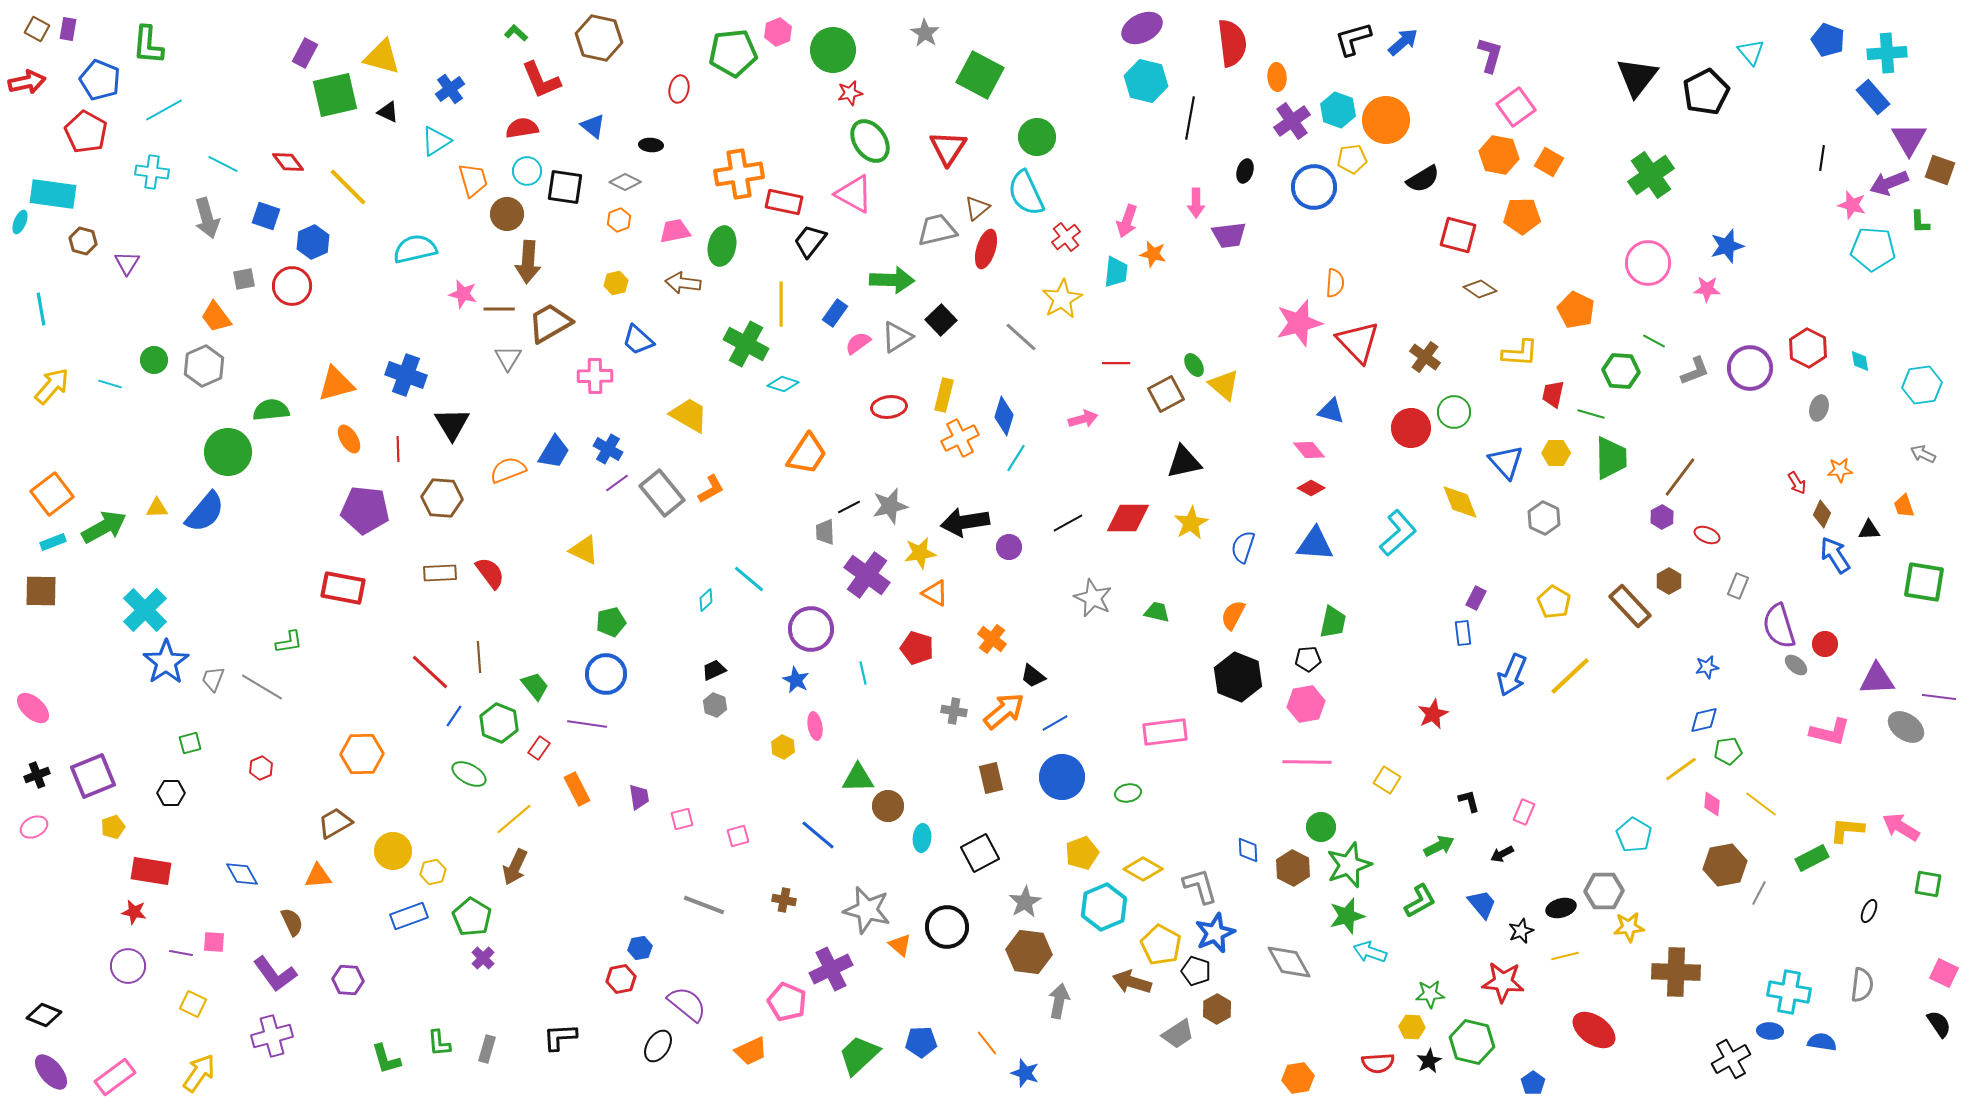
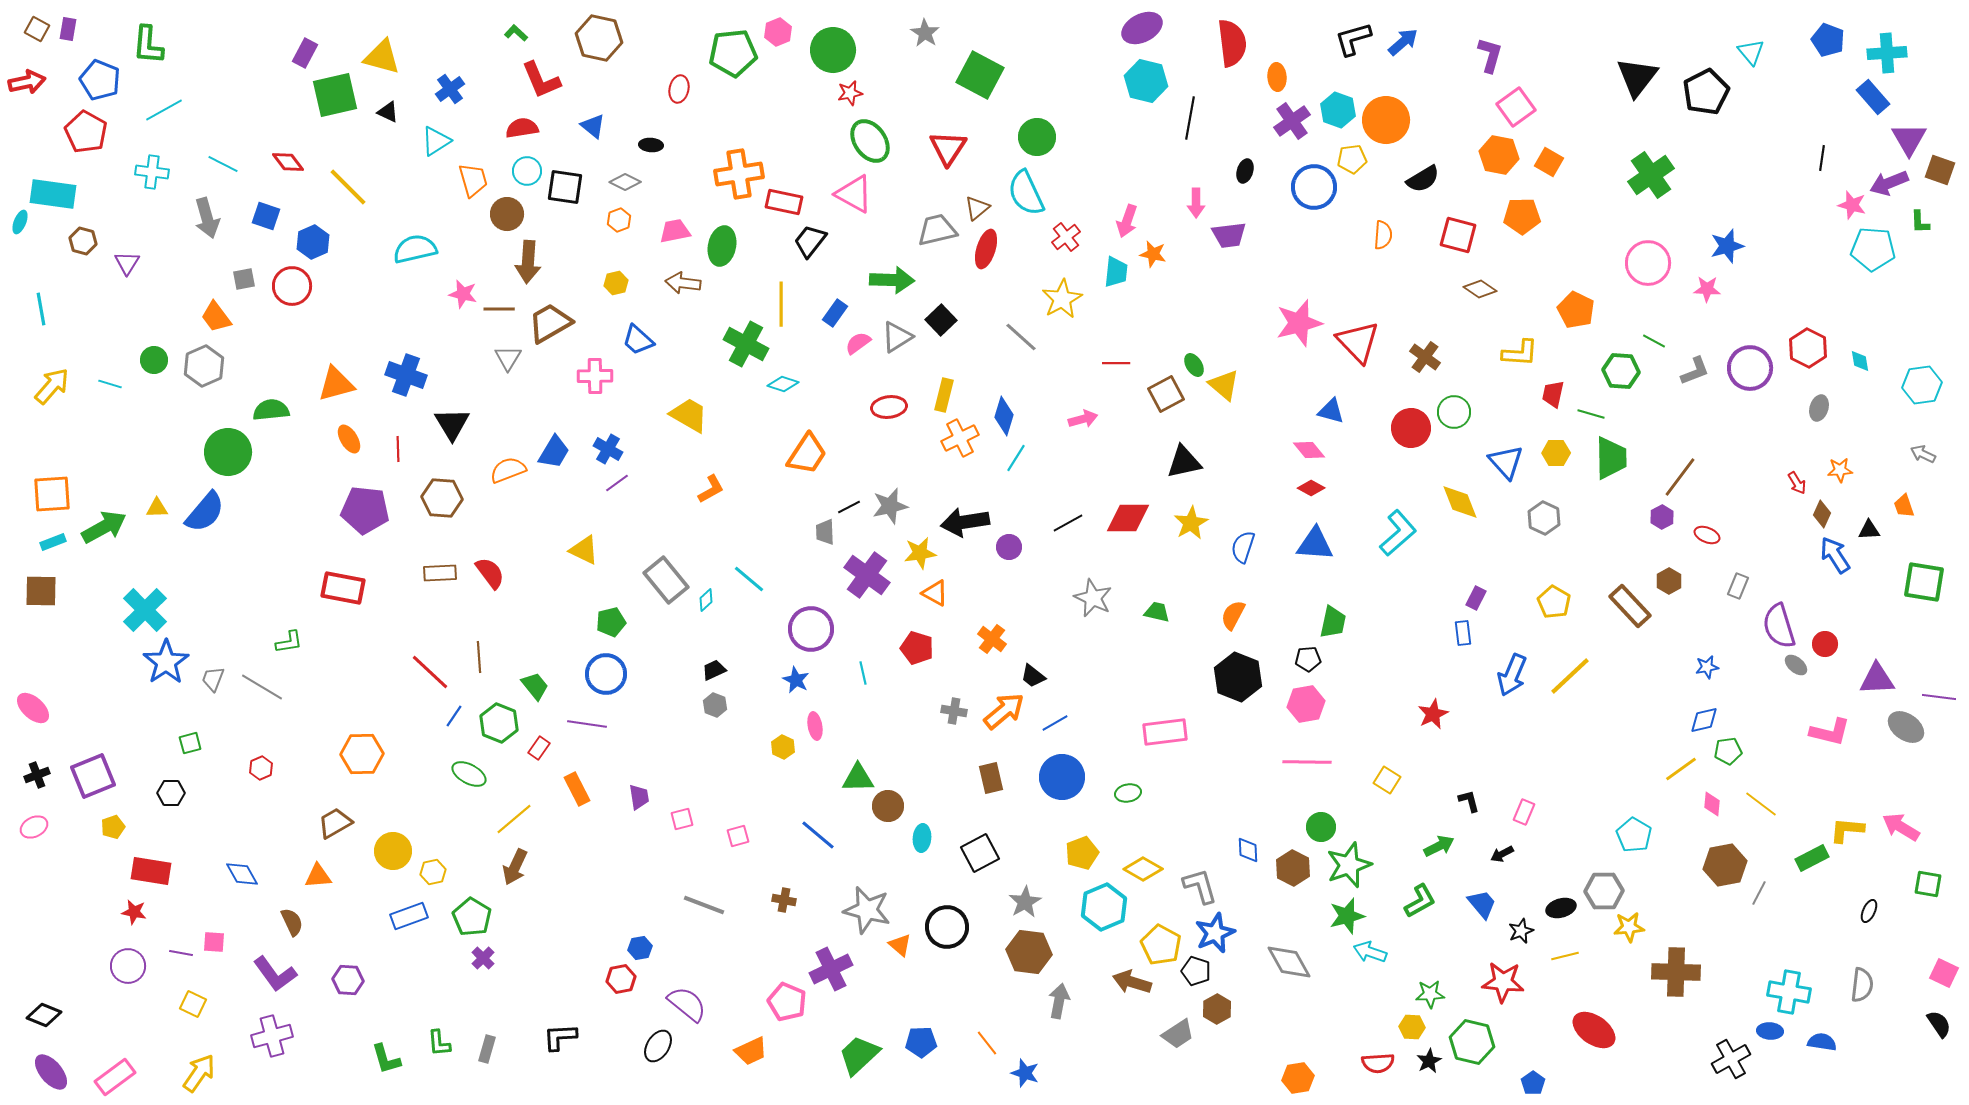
orange semicircle at (1335, 283): moved 48 px right, 48 px up
gray rectangle at (662, 493): moved 4 px right, 87 px down
orange square at (52, 494): rotated 33 degrees clockwise
